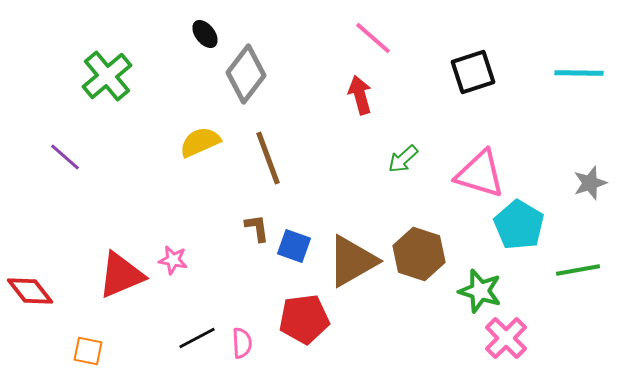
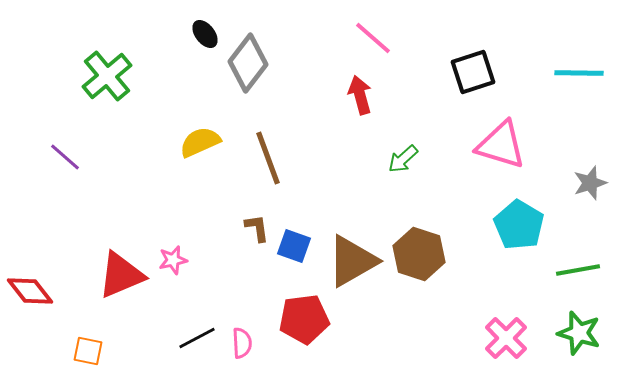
gray diamond: moved 2 px right, 11 px up
pink triangle: moved 21 px right, 29 px up
pink star: rotated 24 degrees counterclockwise
green star: moved 99 px right, 42 px down
